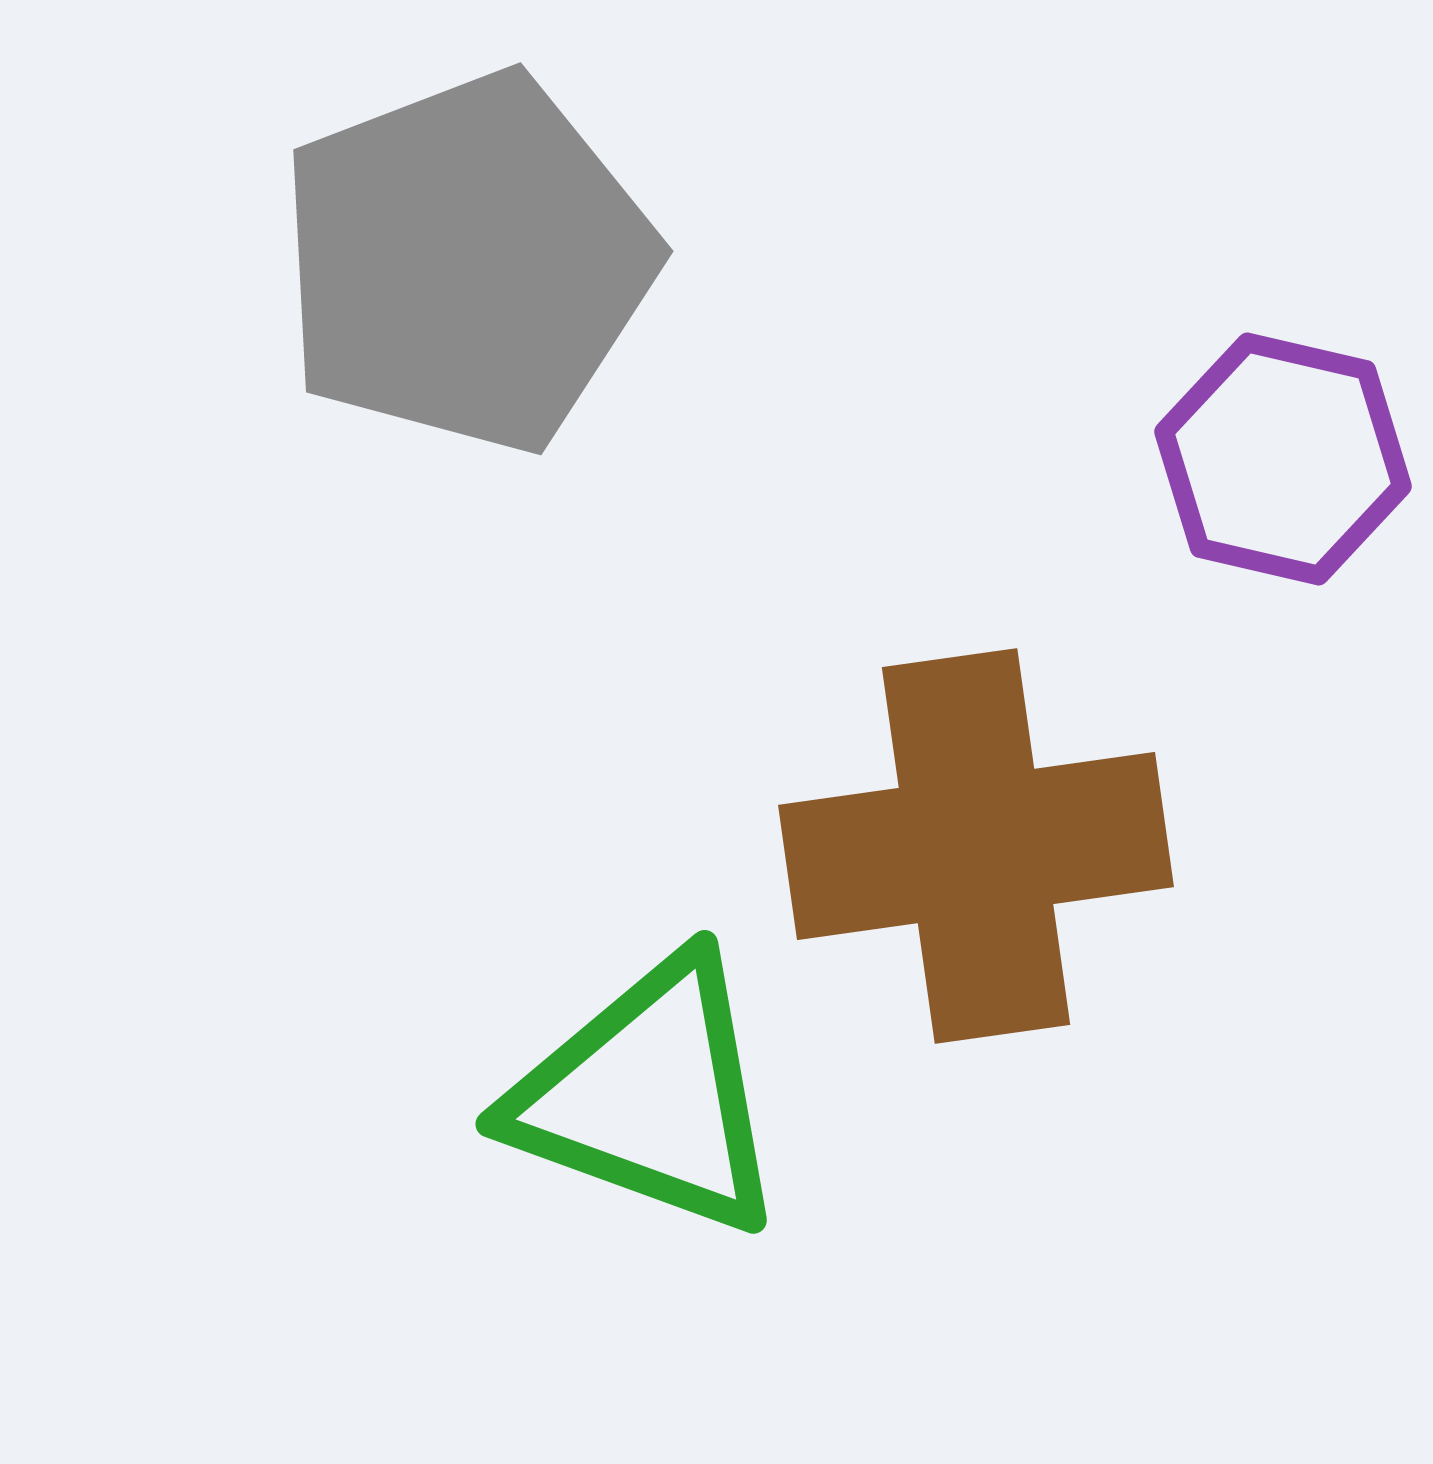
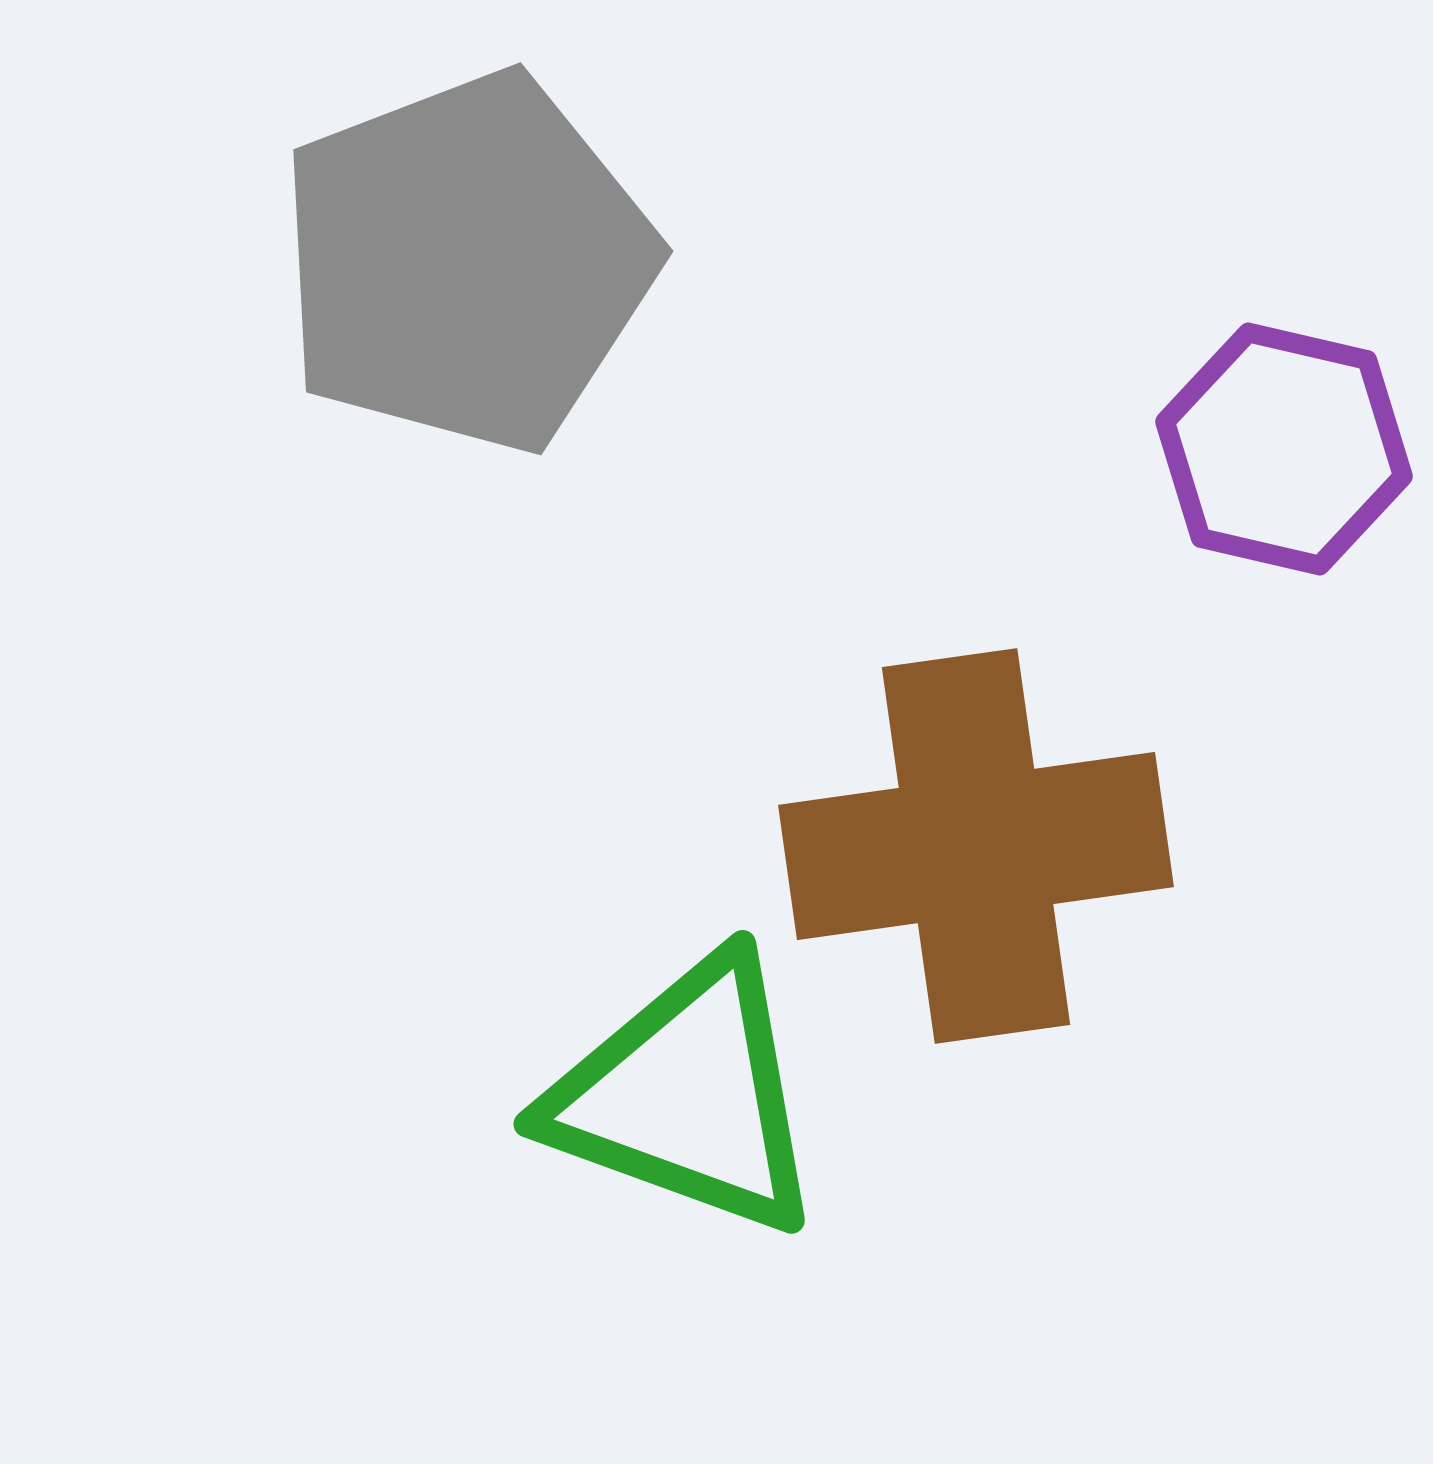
purple hexagon: moved 1 px right, 10 px up
green triangle: moved 38 px right
